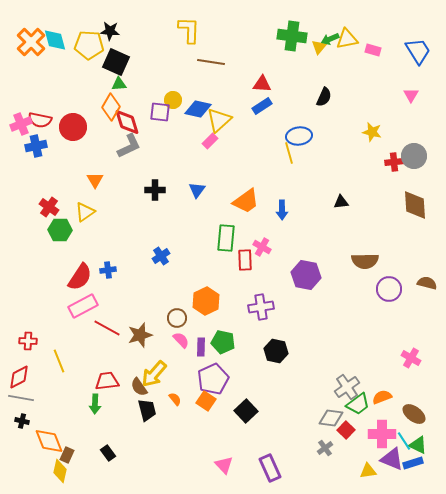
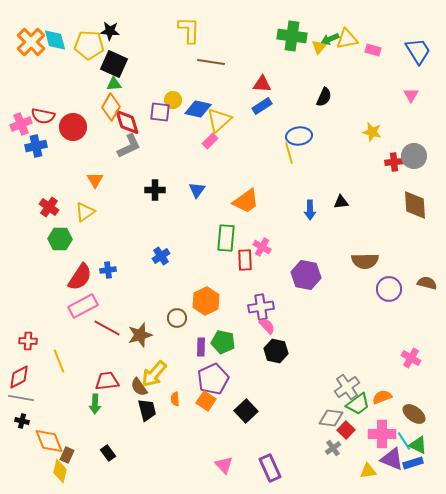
black square at (116, 62): moved 2 px left, 2 px down
green triangle at (119, 84): moved 5 px left
red semicircle at (40, 120): moved 3 px right, 4 px up
blue arrow at (282, 210): moved 28 px right
green hexagon at (60, 230): moved 9 px down
pink semicircle at (181, 340): moved 86 px right, 14 px up
orange semicircle at (175, 399): rotated 144 degrees counterclockwise
gray cross at (325, 448): moved 8 px right
